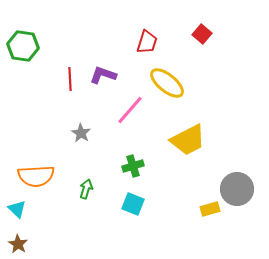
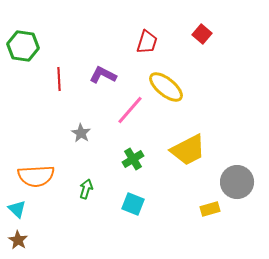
purple L-shape: rotated 8 degrees clockwise
red line: moved 11 px left
yellow ellipse: moved 1 px left, 4 px down
yellow trapezoid: moved 10 px down
green cross: moved 7 px up; rotated 15 degrees counterclockwise
gray circle: moved 7 px up
brown star: moved 4 px up
